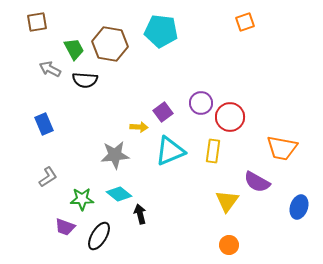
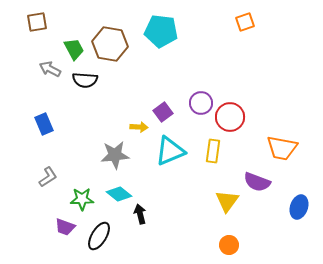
purple semicircle: rotated 8 degrees counterclockwise
